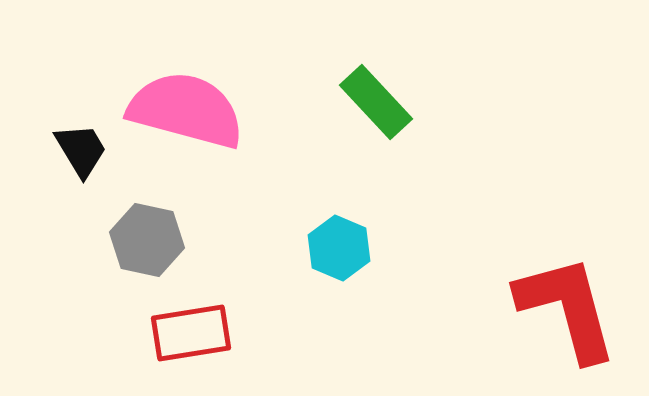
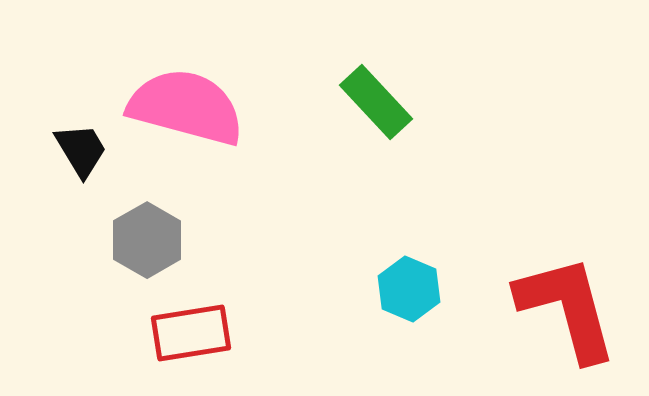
pink semicircle: moved 3 px up
gray hexagon: rotated 18 degrees clockwise
cyan hexagon: moved 70 px right, 41 px down
